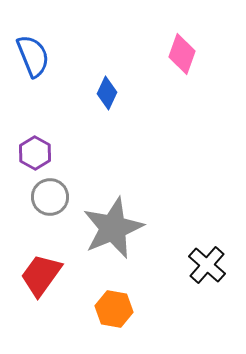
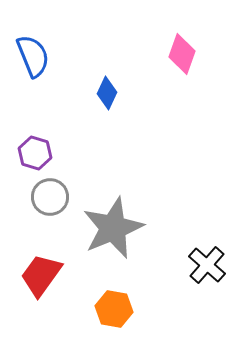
purple hexagon: rotated 12 degrees counterclockwise
